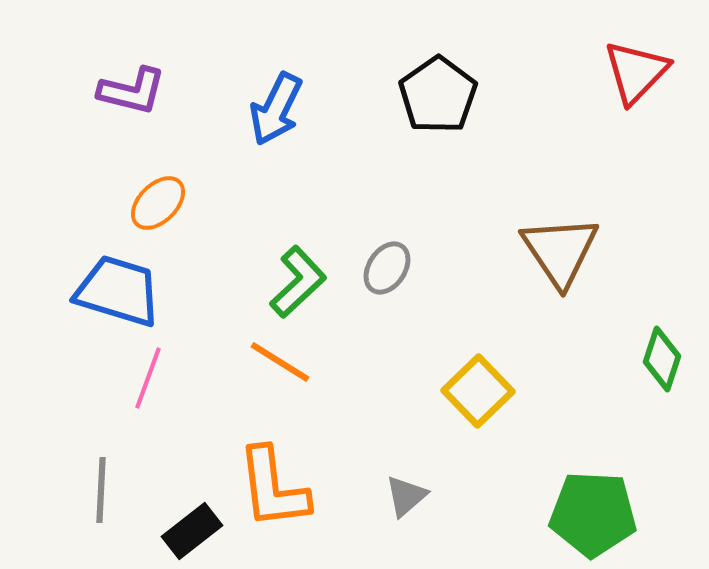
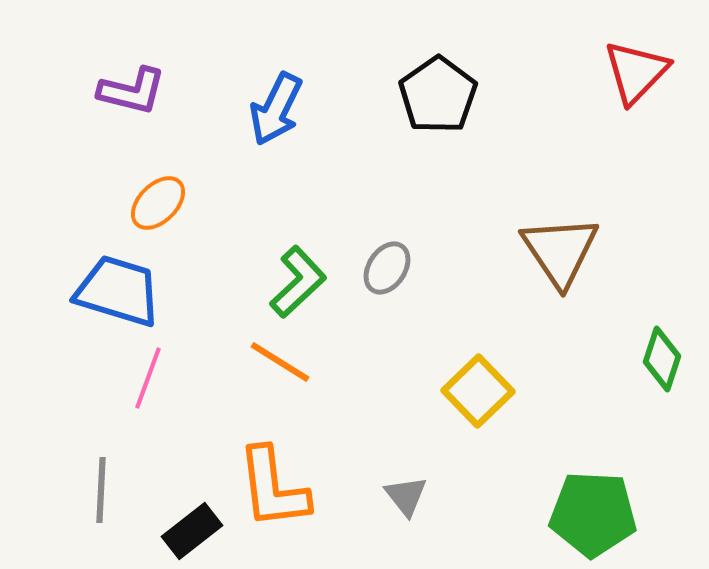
gray triangle: rotated 27 degrees counterclockwise
